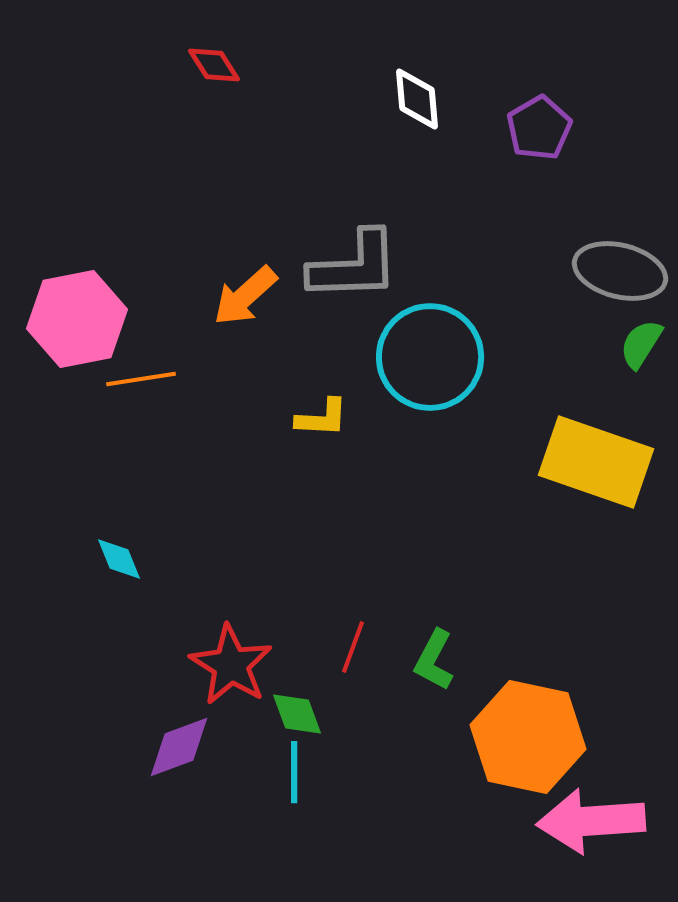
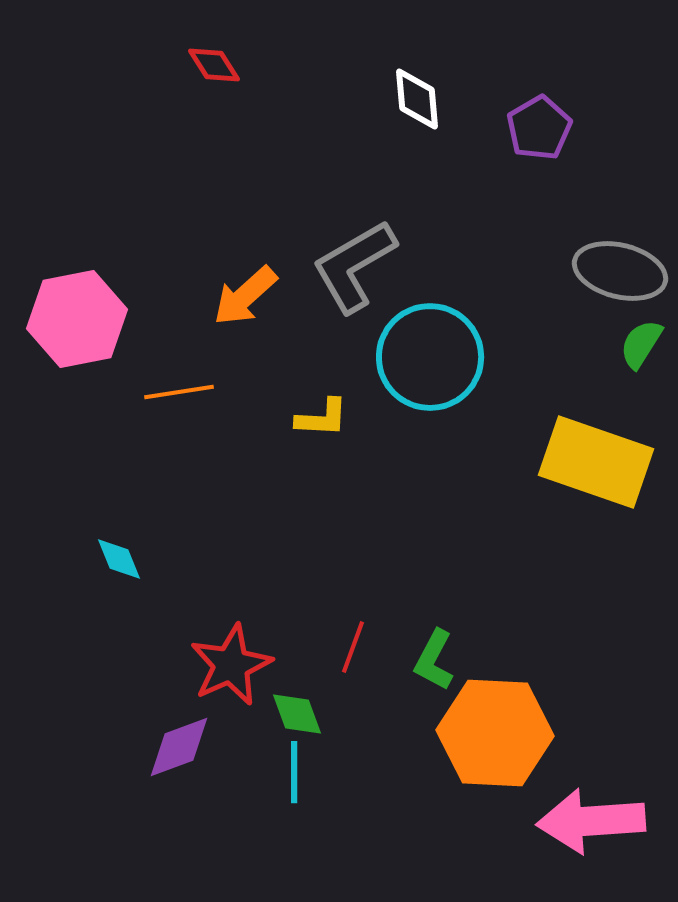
gray L-shape: rotated 152 degrees clockwise
orange line: moved 38 px right, 13 px down
red star: rotated 16 degrees clockwise
orange hexagon: moved 33 px left, 4 px up; rotated 9 degrees counterclockwise
